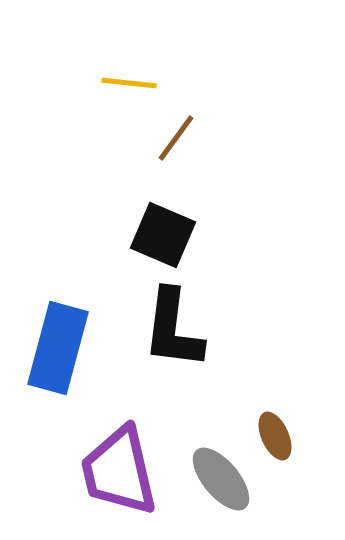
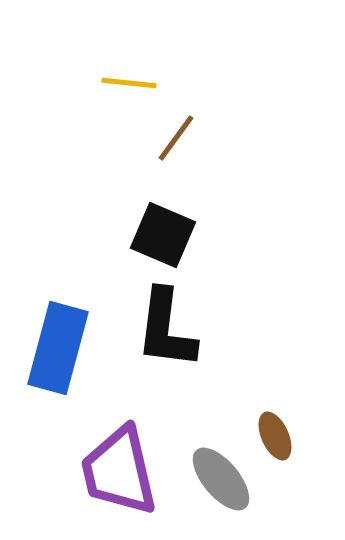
black L-shape: moved 7 px left
